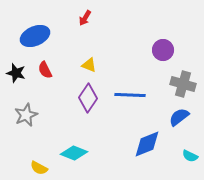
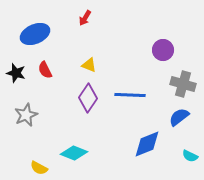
blue ellipse: moved 2 px up
